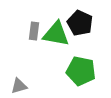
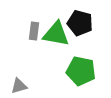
black pentagon: rotated 10 degrees counterclockwise
